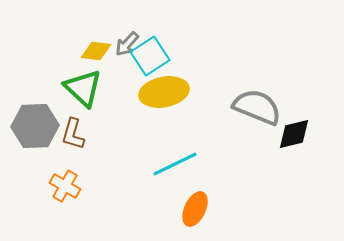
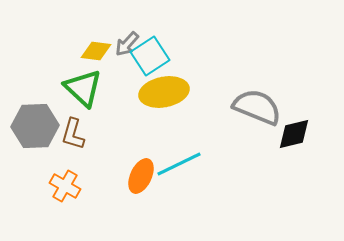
cyan line: moved 4 px right
orange ellipse: moved 54 px left, 33 px up
